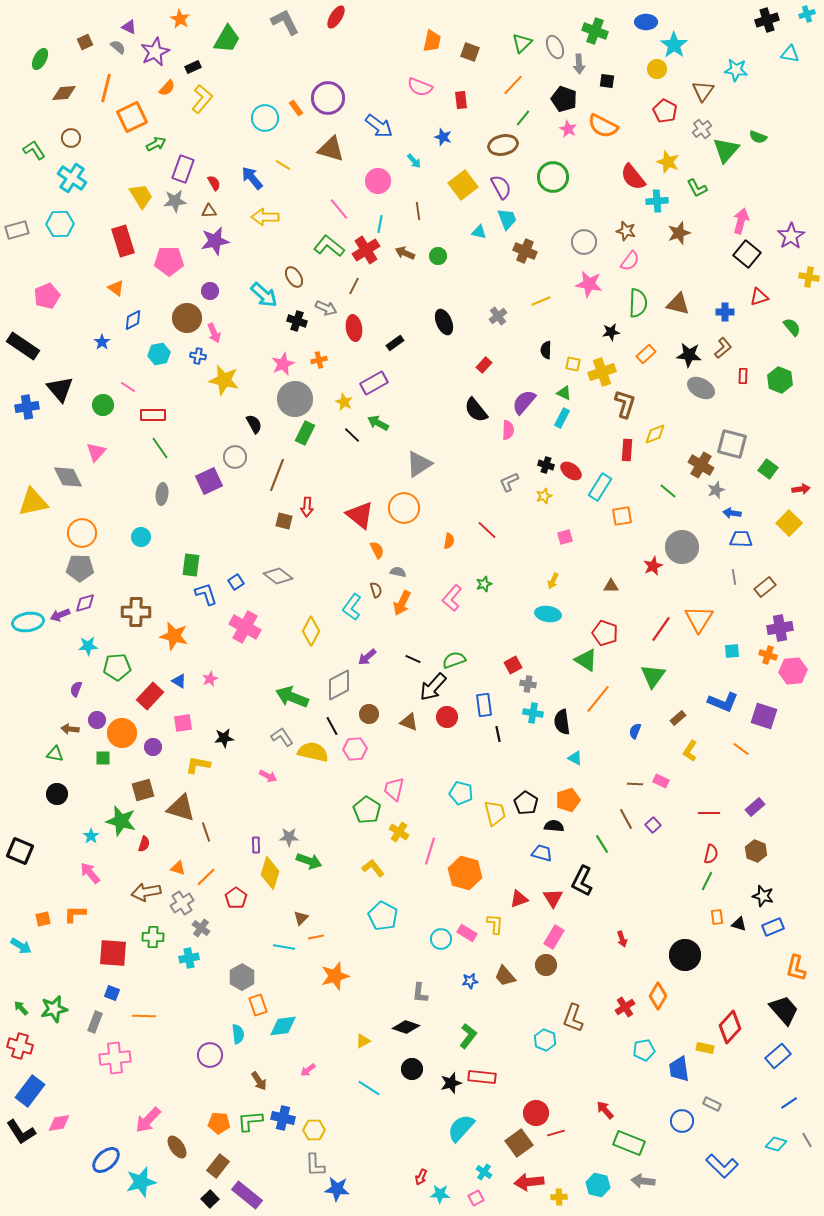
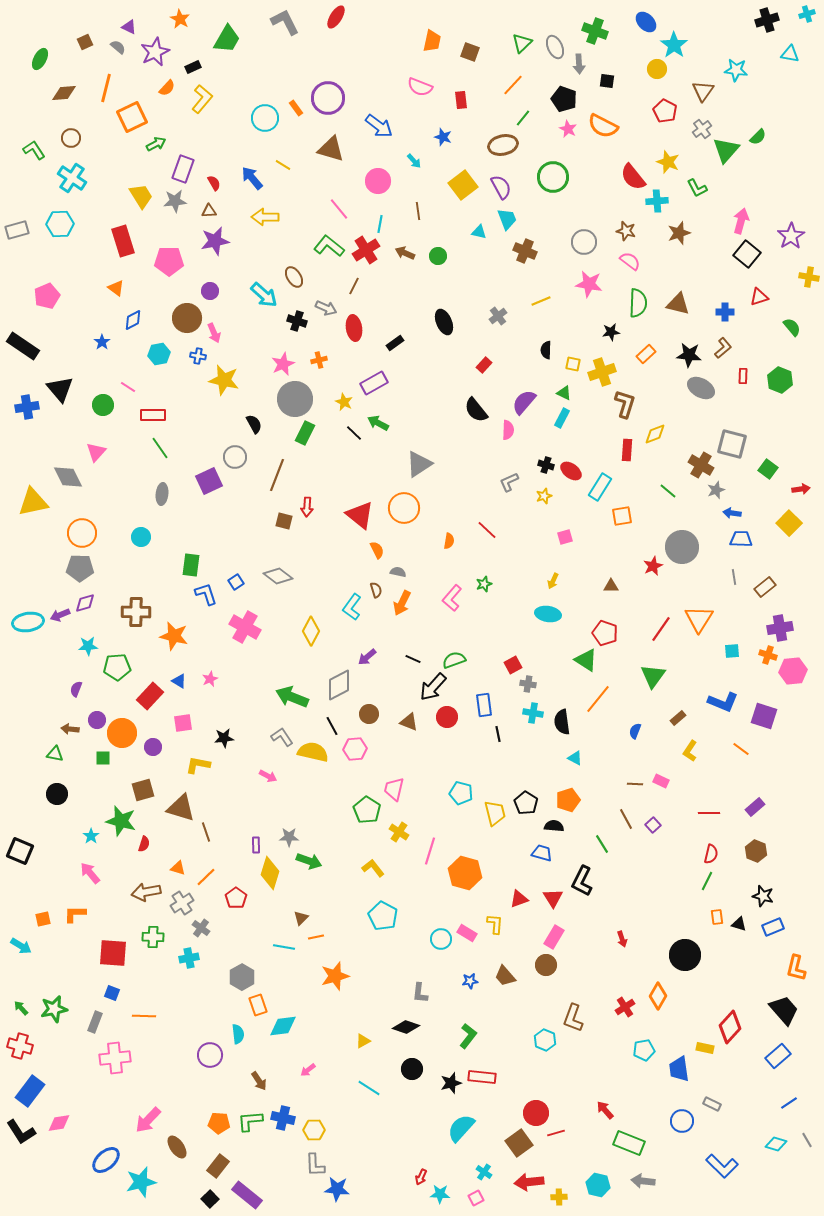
blue ellipse at (646, 22): rotated 45 degrees clockwise
green semicircle at (758, 137): rotated 66 degrees counterclockwise
pink semicircle at (630, 261): rotated 90 degrees counterclockwise
black line at (352, 435): moved 2 px right, 2 px up
